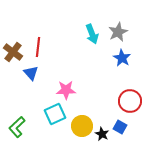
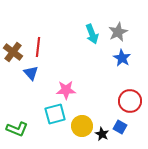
cyan square: rotated 10 degrees clockwise
green L-shape: moved 2 px down; rotated 115 degrees counterclockwise
